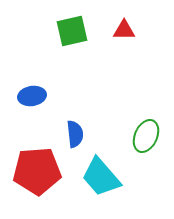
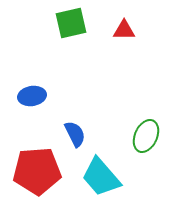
green square: moved 1 px left, 8 px up
blue semicircle: rotated 20 degrees counterclockwise
